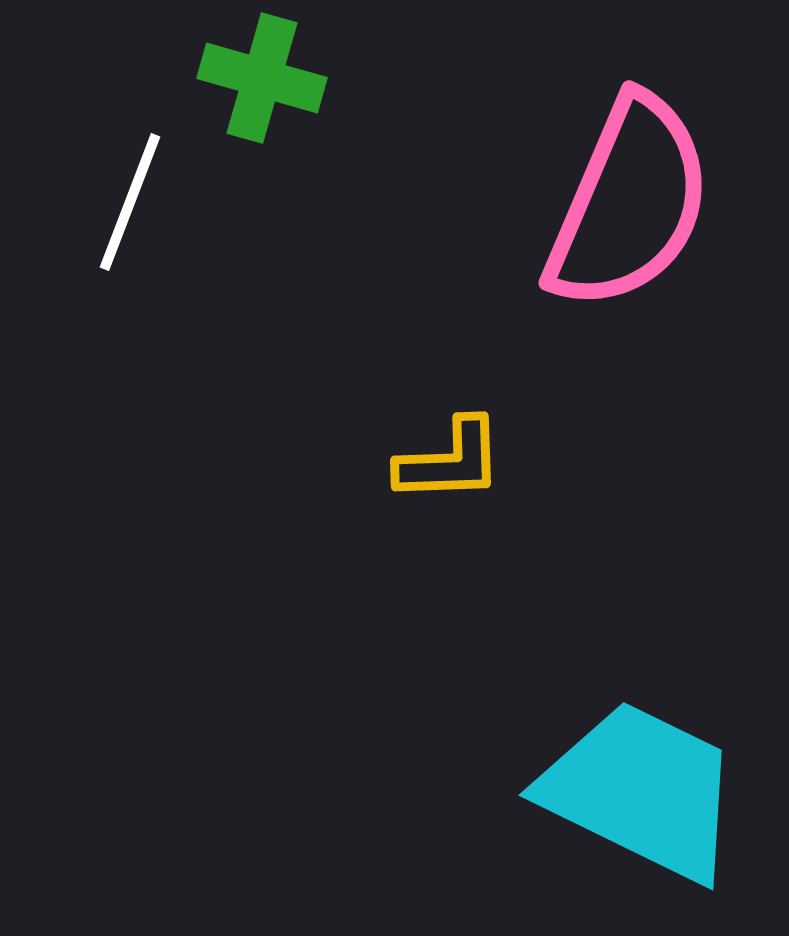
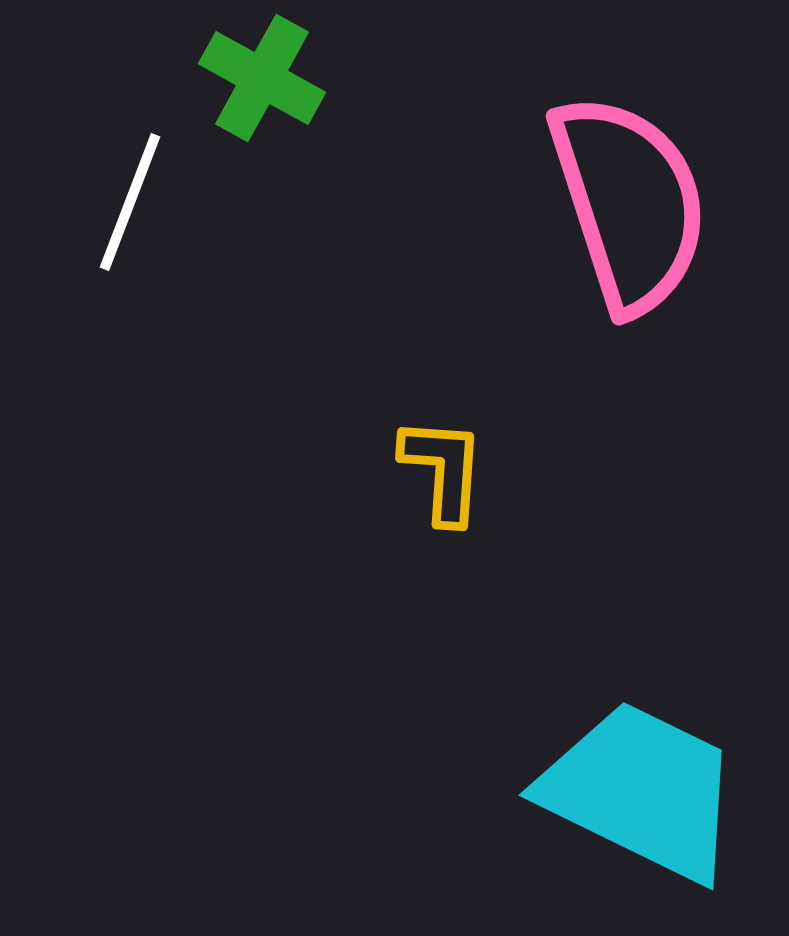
green cross: rotated 13 degrees clockwise
pink semicircle: rotated 41 degrees counterclockwise
yellow L-shape: moved 7 px left, 9 px down; rotated 84 degrees counterclockwise
